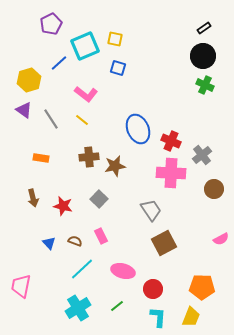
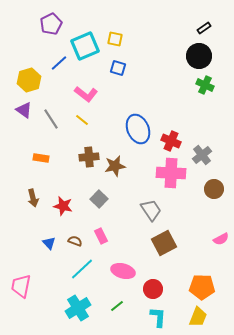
black circle: moved 4 px left
yellow trapezoid: moved 7 px right
